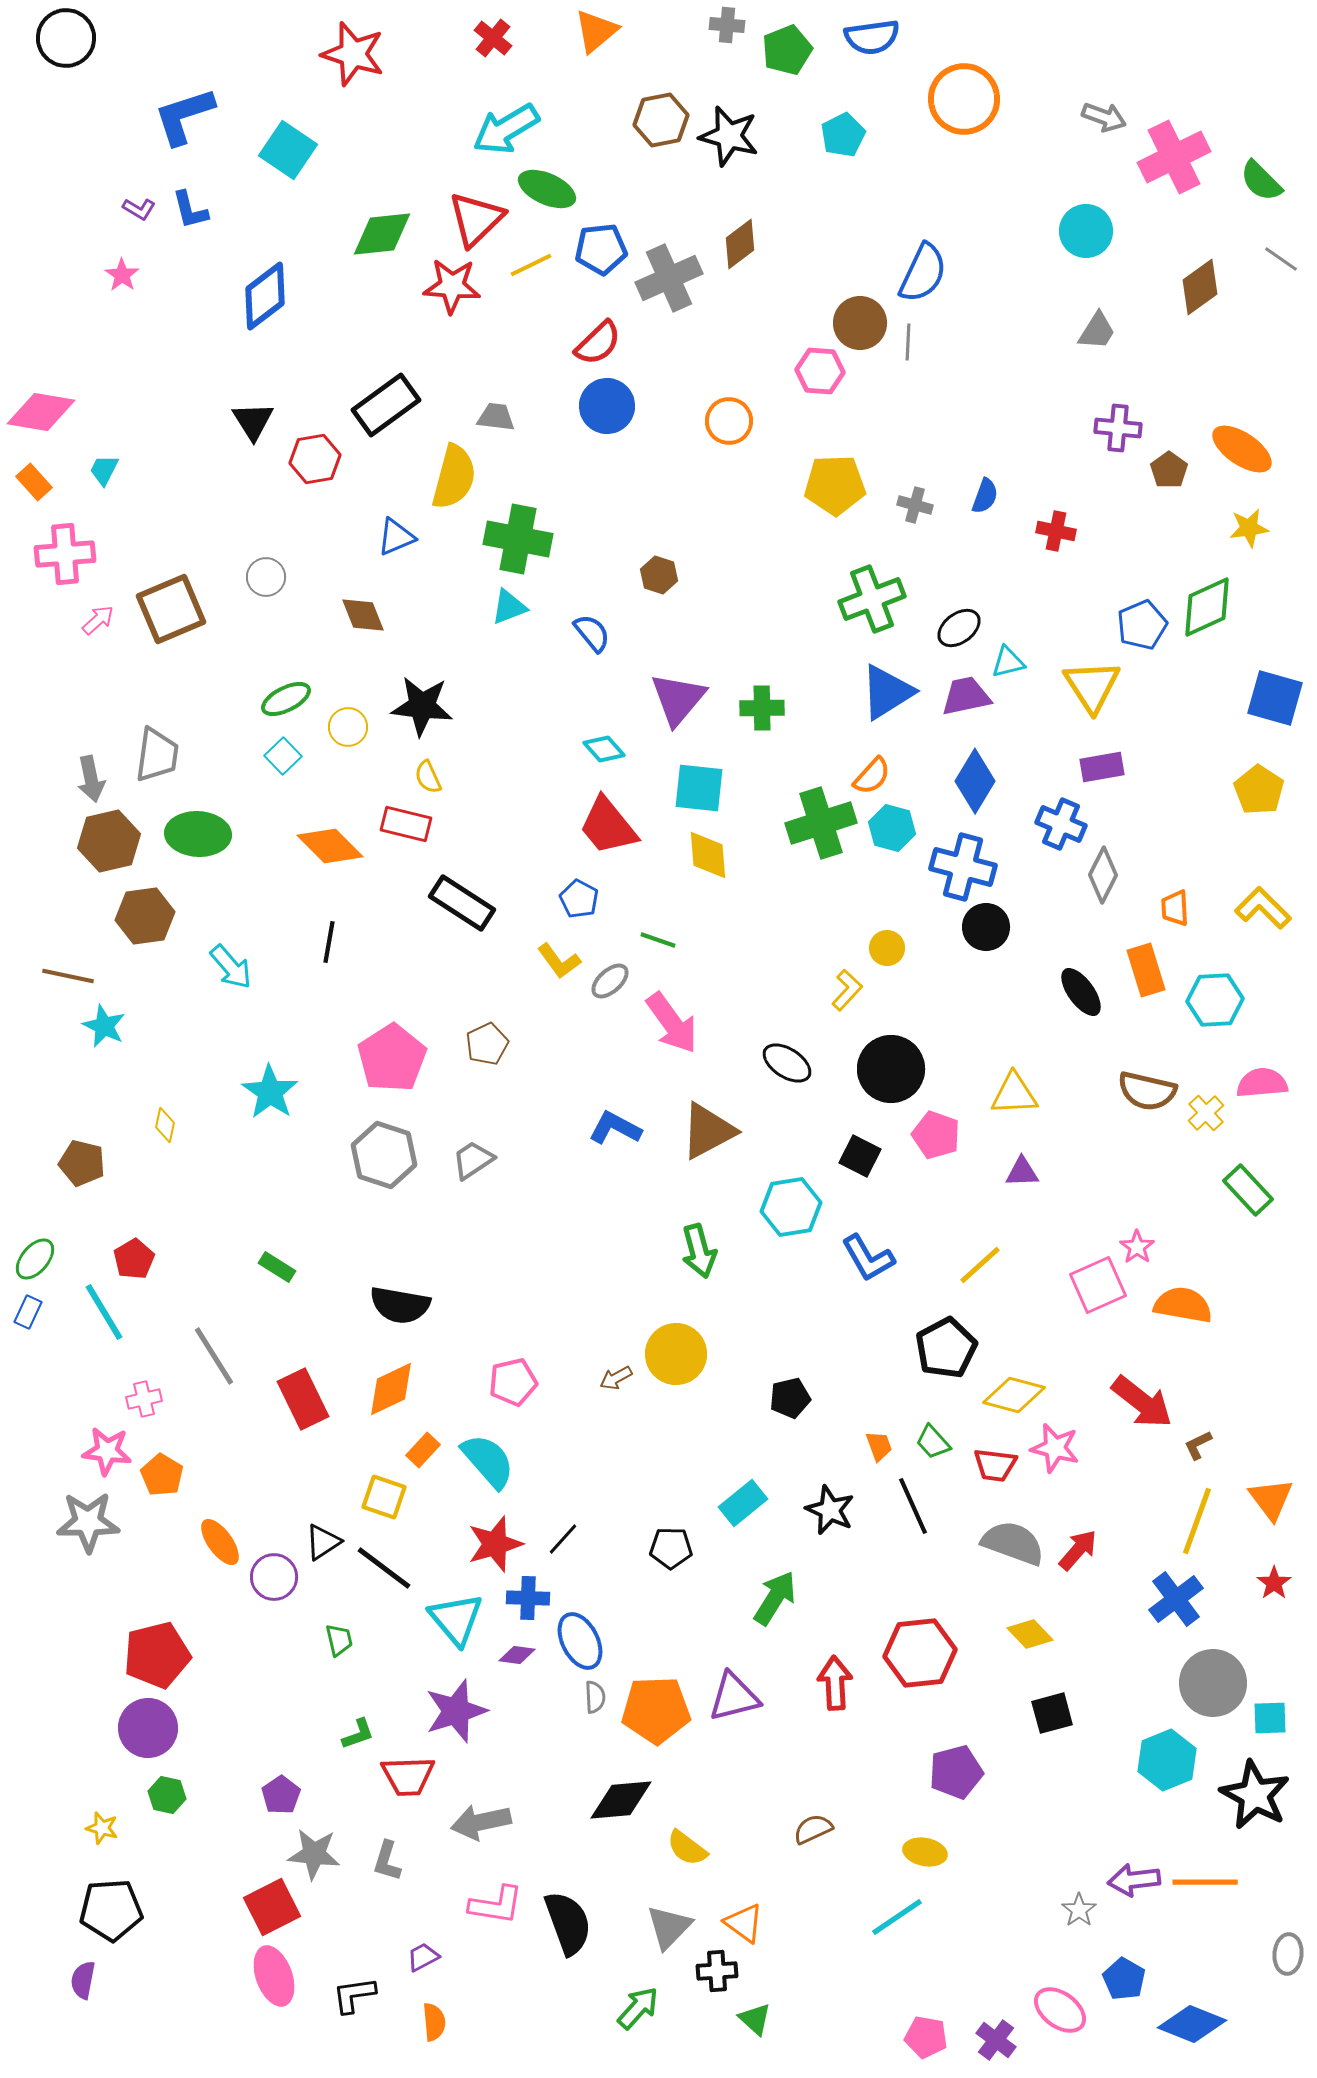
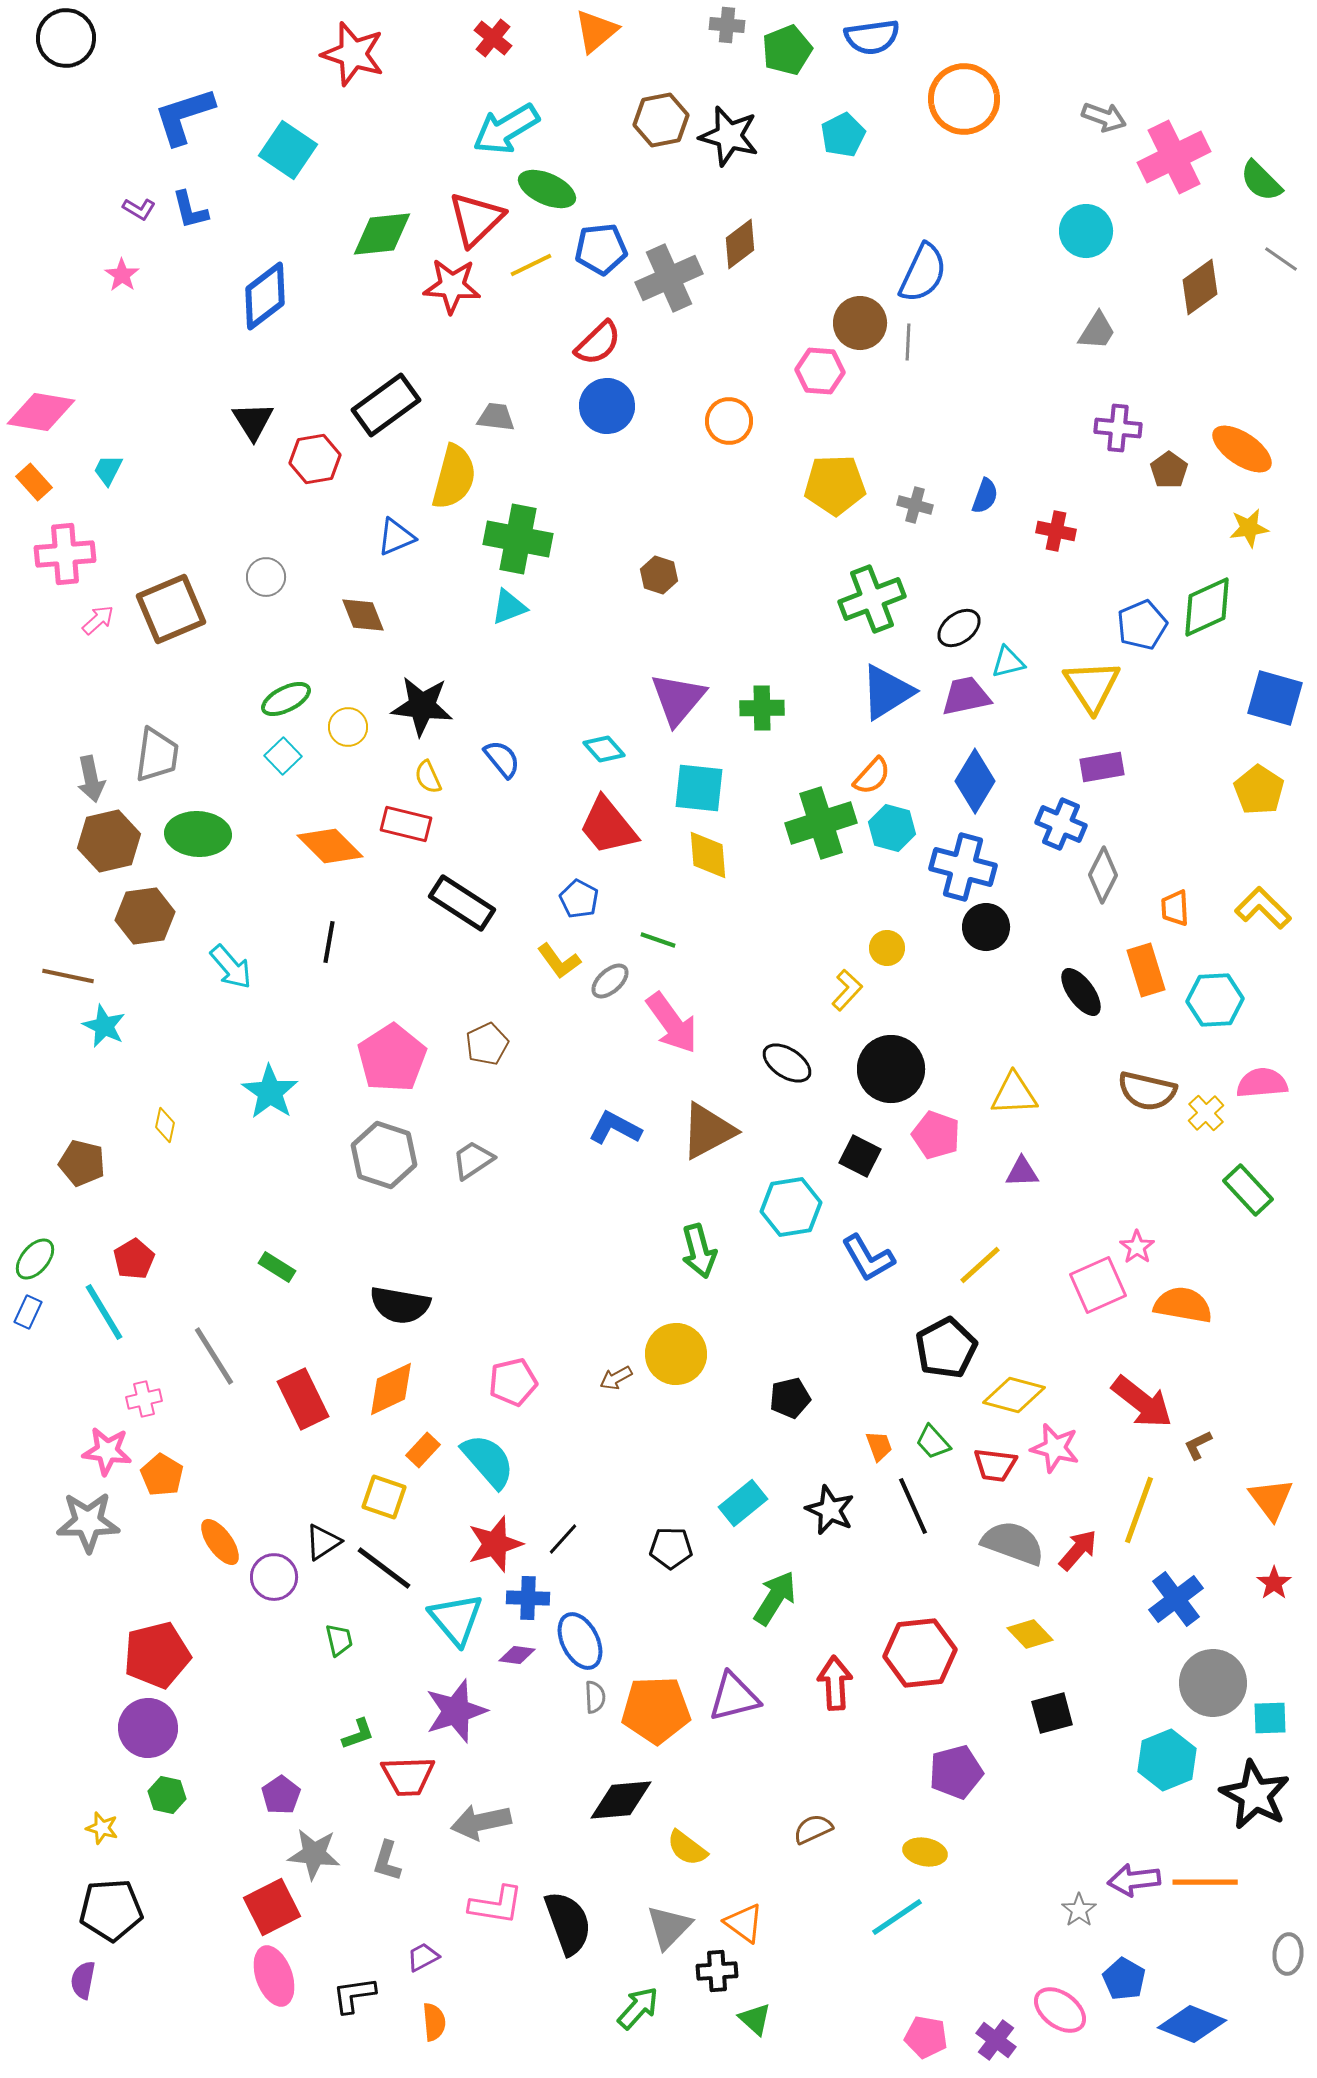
cyan trapezoid at (104, 470): moved 4 px right
blue semicircle at (592, 633): moved 90 px left, 126 px down
yellow line at (1197, 1521): moved 58 px left, 11 px up
